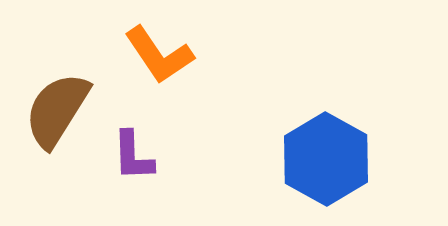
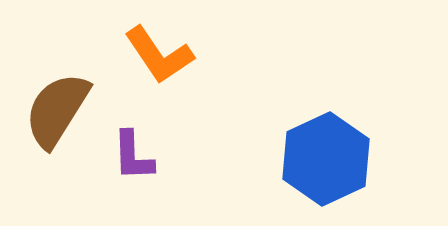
blue hexagon: rotated 6 degrees clockwise
